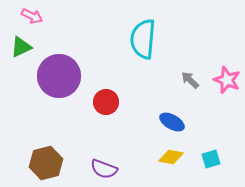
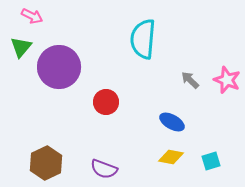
green triangle: rotated 25 degrees counterclockwise
purple circle: moved 9 px up
cyan square: moved 2 px down
brown hexagon: rotated 12 degrees counterclockwise
